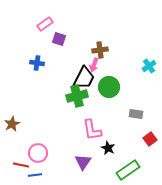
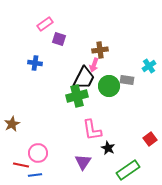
blue cross: moved 2 px left
green circle: moved 1 px up
gray rectangle: moved 9 px left, 34 px up
